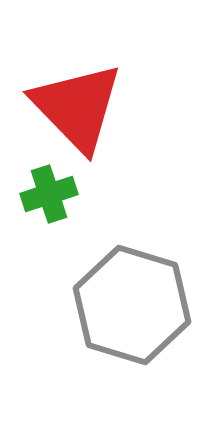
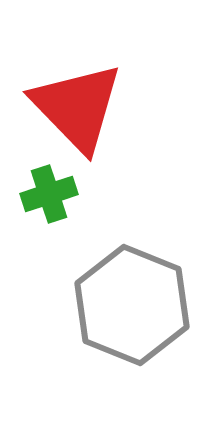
gray hexagon: rotated 5 degrees clockwise
